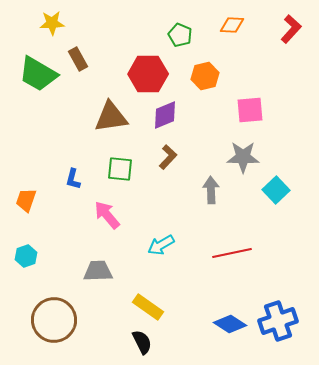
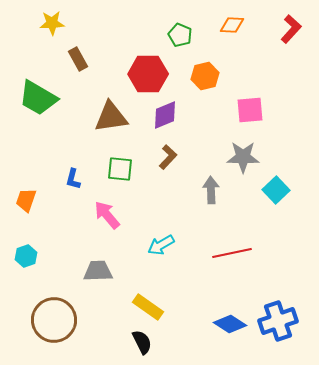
green trapezoid: moved 24 px down
